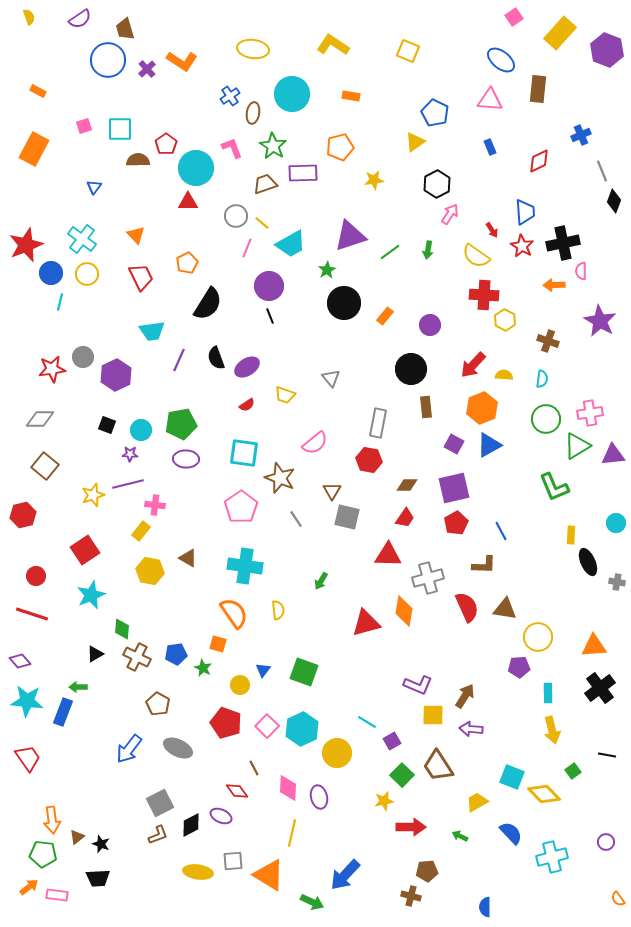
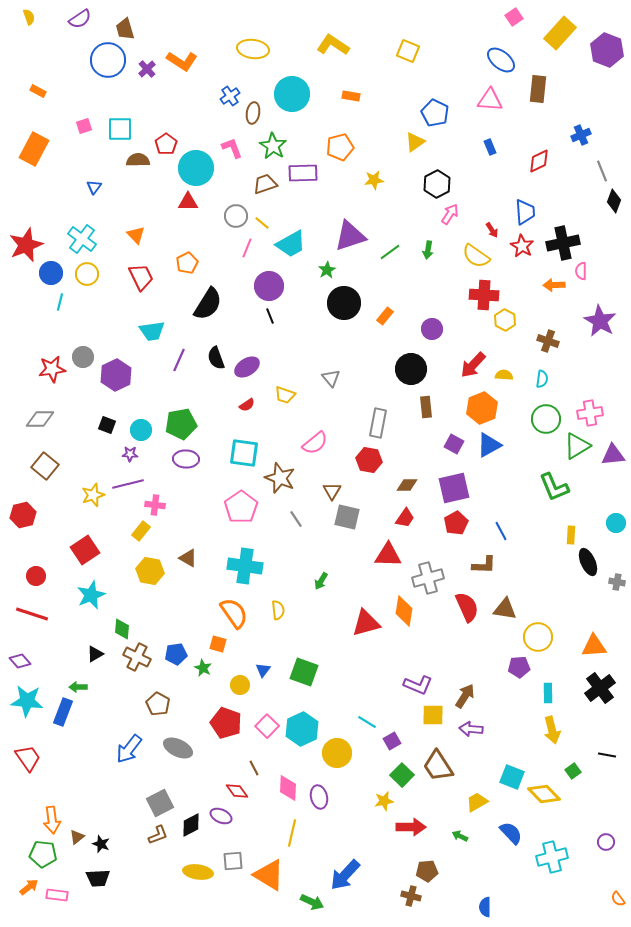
purple circle at (430, 325): moved 2 px right, 4 px down
